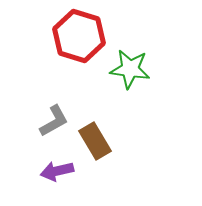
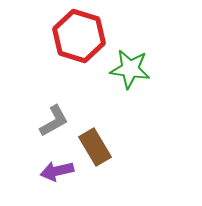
brown rectangle: moved 6 px down
